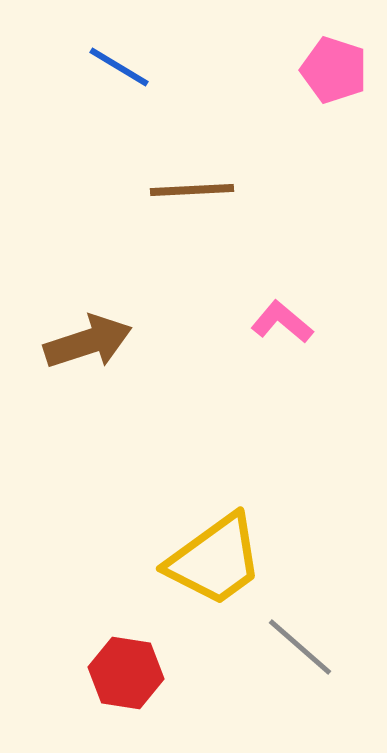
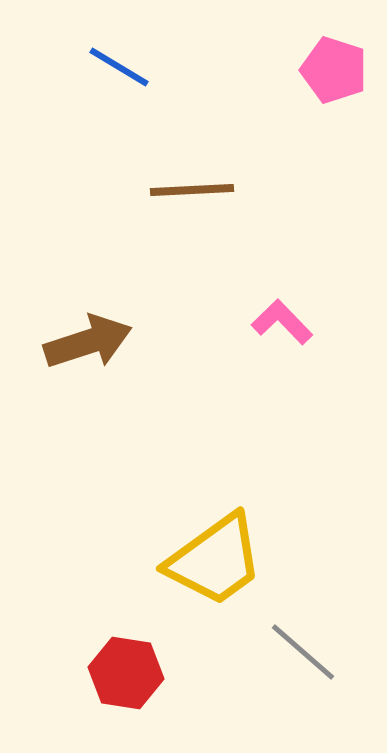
pink L-shape: rotated 6 degrees clockwise
gray line: moved 3 px right, 5 px down
